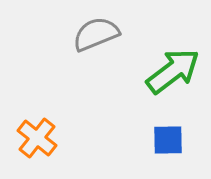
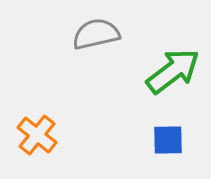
gray semicircle: rotated 9 degrees clockwise
orange cross: moved 3 px up
